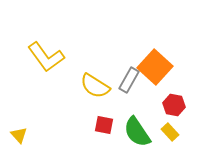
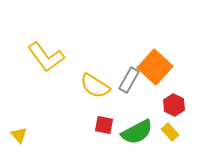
red hexagon: rotated 15 degrees clockwise
green semicircle: rotated 84 degrees counterclockwise
